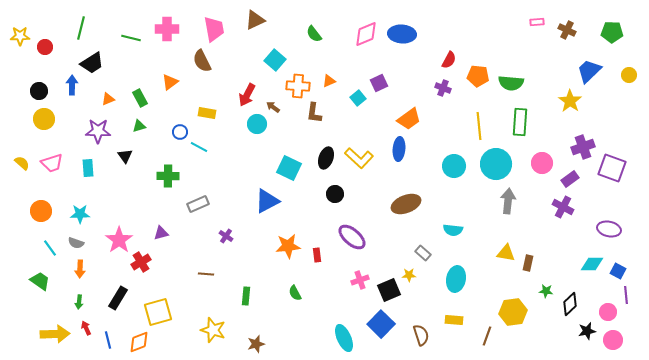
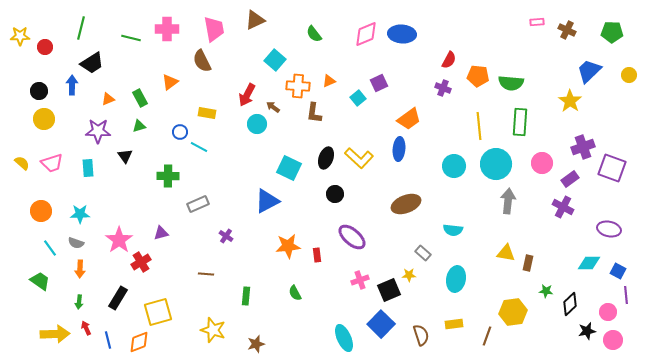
cyan diamond at (592, 264): moved 3 px left, 1 px up
yellow rectangle at (454, 320): moved 4 px down; rotated 12 degrees counterclockwise
